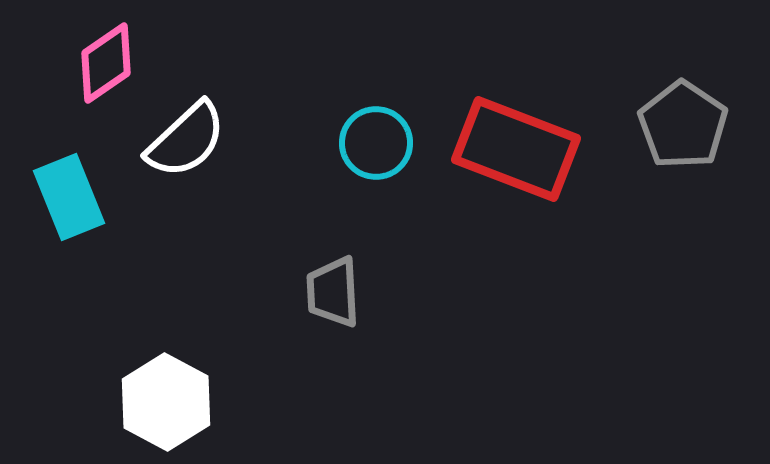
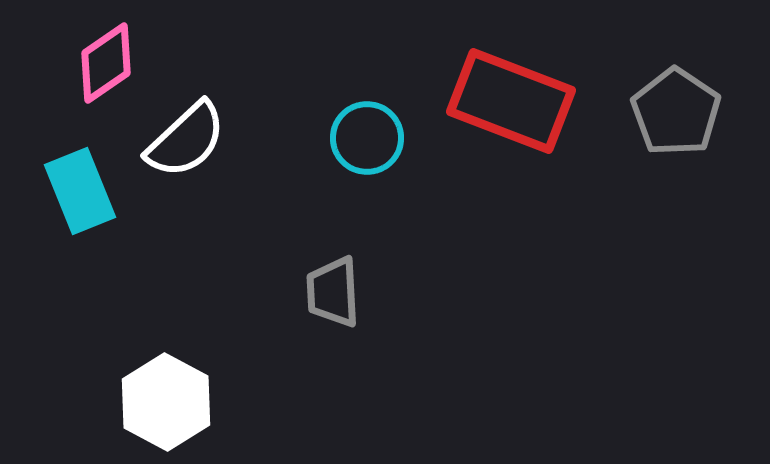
gray pentagon: moved 7 px left, 13 px up
cyan circle: moved 9 px left, 5 px up
red rectangle: moved 5 px left, 48 px up
cyan rectangle: moved 11 px right, 6 px up
